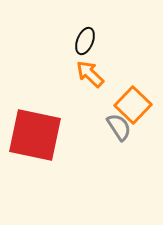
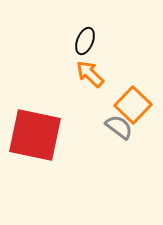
gray semicircle: rotated 20 degrees counterclockwise
